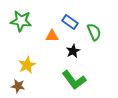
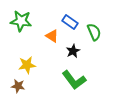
orange triangle: rotated 32 degrees clockwise
yellow star: rotated 18 degrees clockwise
